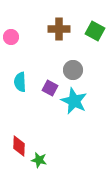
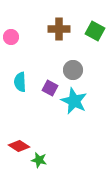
red diamond: rotated 60 degrees counterclockwise
